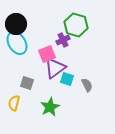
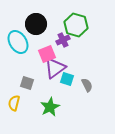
black circle: moved 20 px right
cyan ellipse: moved 1 px right, 1 px up
